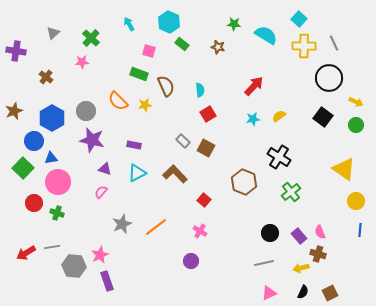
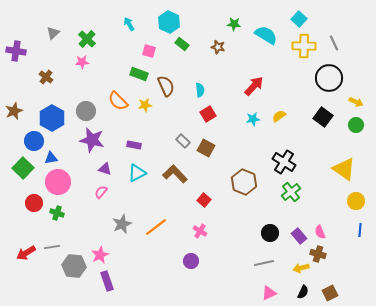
green cross at (91, 38): moved 4 px left, 1 px down
black cross at (279, 157): moved 5 px right, 5 px down
